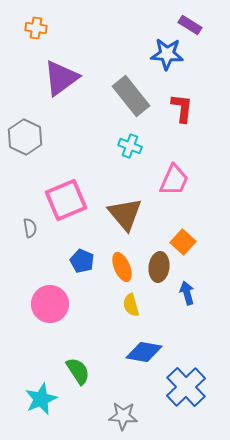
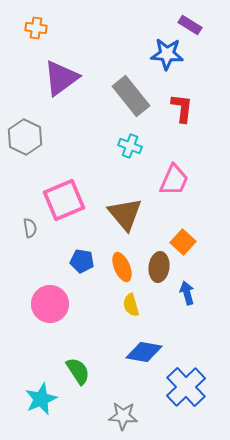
pink square: moved 2 px left
blue pentagon: rotated 15 degrees counterclockwise
